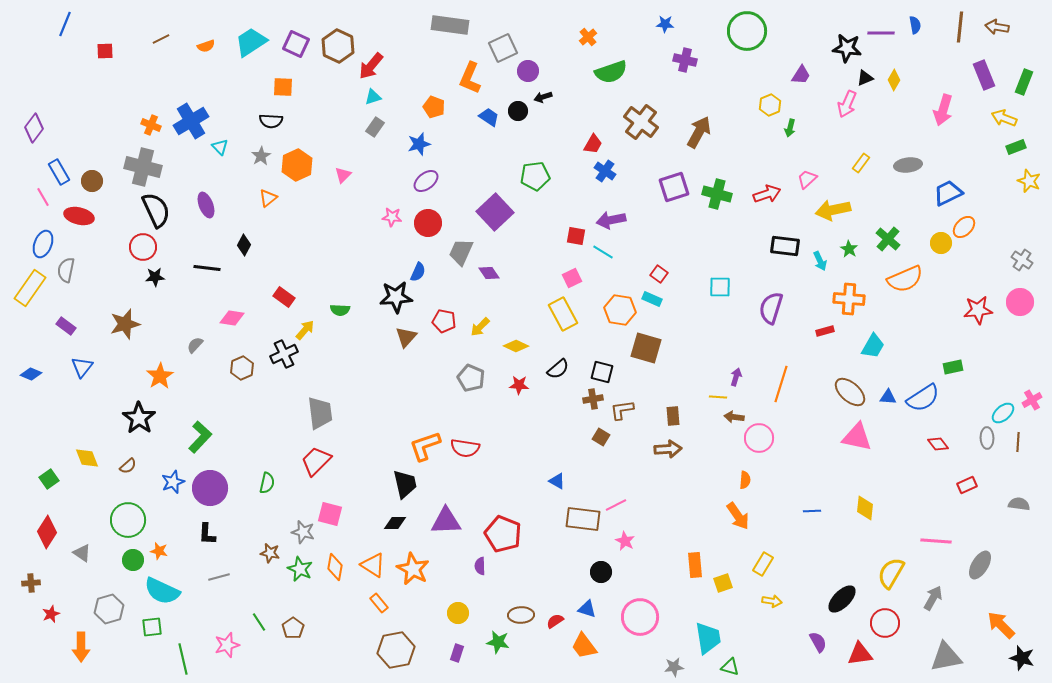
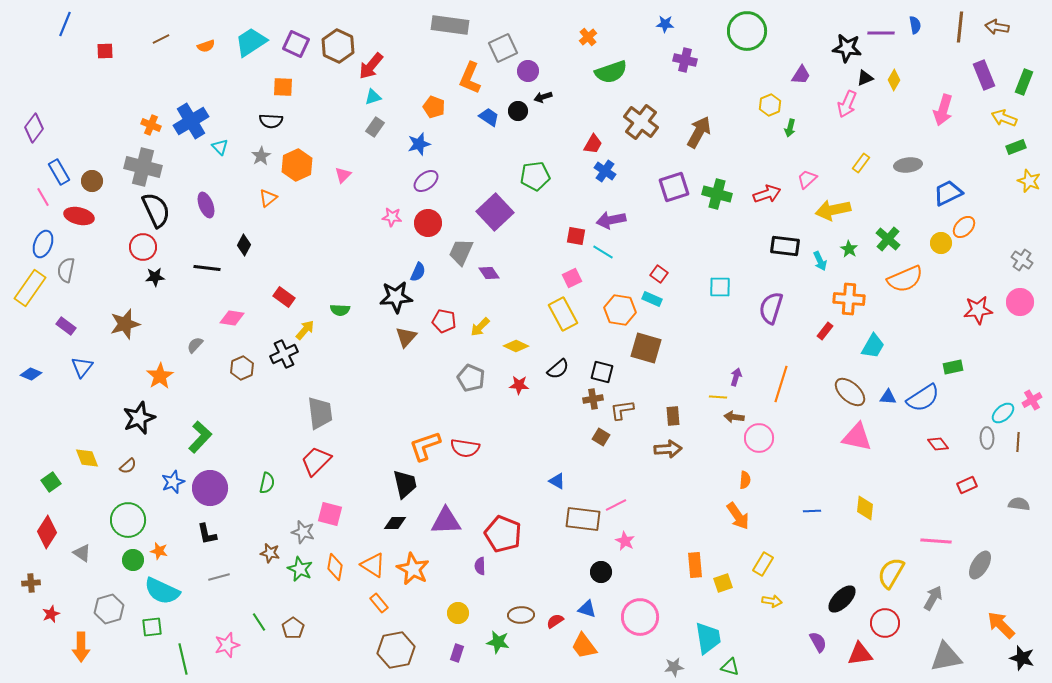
red rectangle at (825, 331): rotated 36 degrees counterclockwise
black star at (139, 418): rotated 16 degrees clockwise
green square at (49, 479): moved 2 px right, 3 px down
black L-shape at (207, 534): rotated 15 degrees counterclockwise
